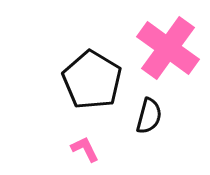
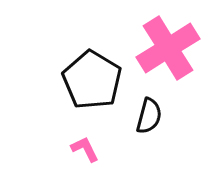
pink cross: rotated 22 degrees clockwise
